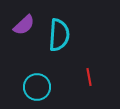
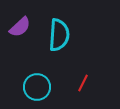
purple semicircle: moved 4 px left, 2 px down
red line: moved 6 px left, 6 px down; rotated 36 degrees clockwise
